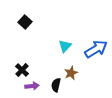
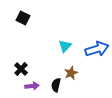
black square: moved 2 px left, 4 px up; rotated 16 degrees counterclockwise
blue arrow: moved 1 px right; rotated 15 degrees clockwise
black cross: moved 1 px left, 1 px up
